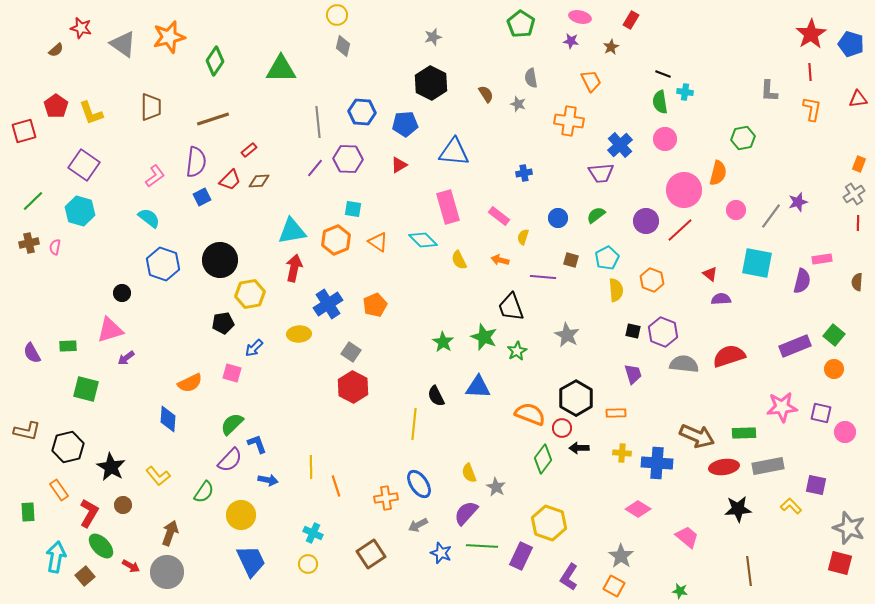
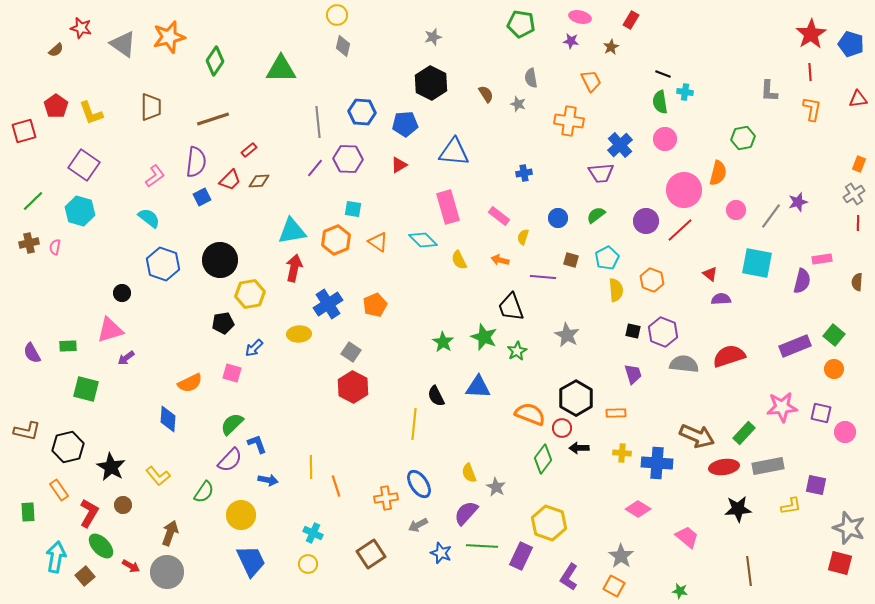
green pentagon at (521, 24): rotated 24 degrees counterclockwise
green rectangle at (744, 433): rotated 45 degrees counterclockwise
yellow L-shape at (791, 506): rotated 125 degrees clockwise
